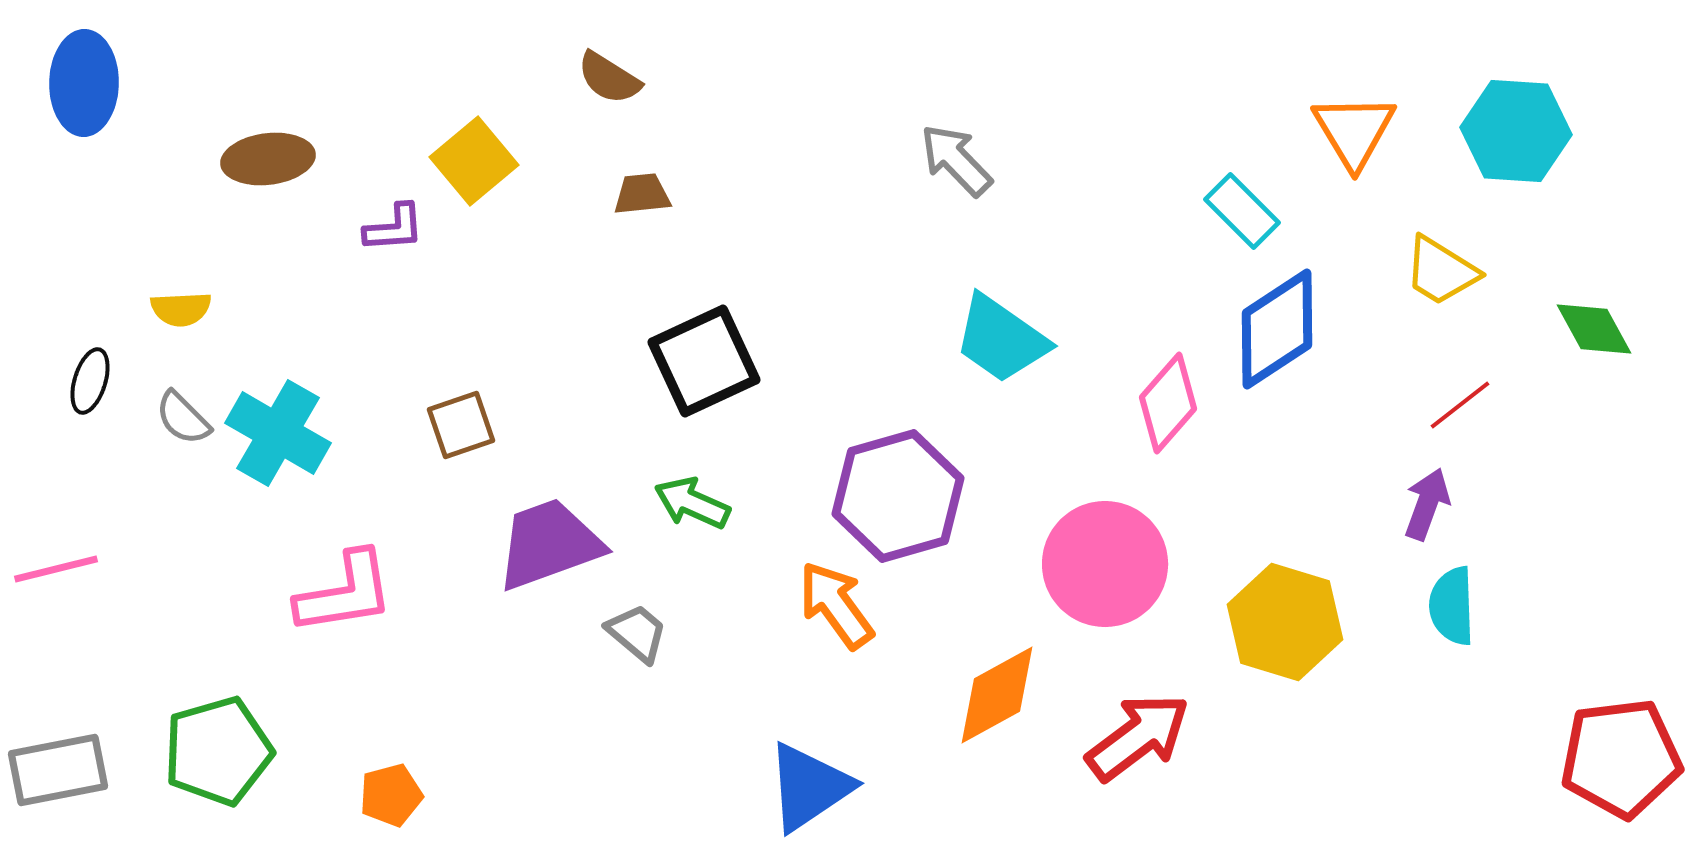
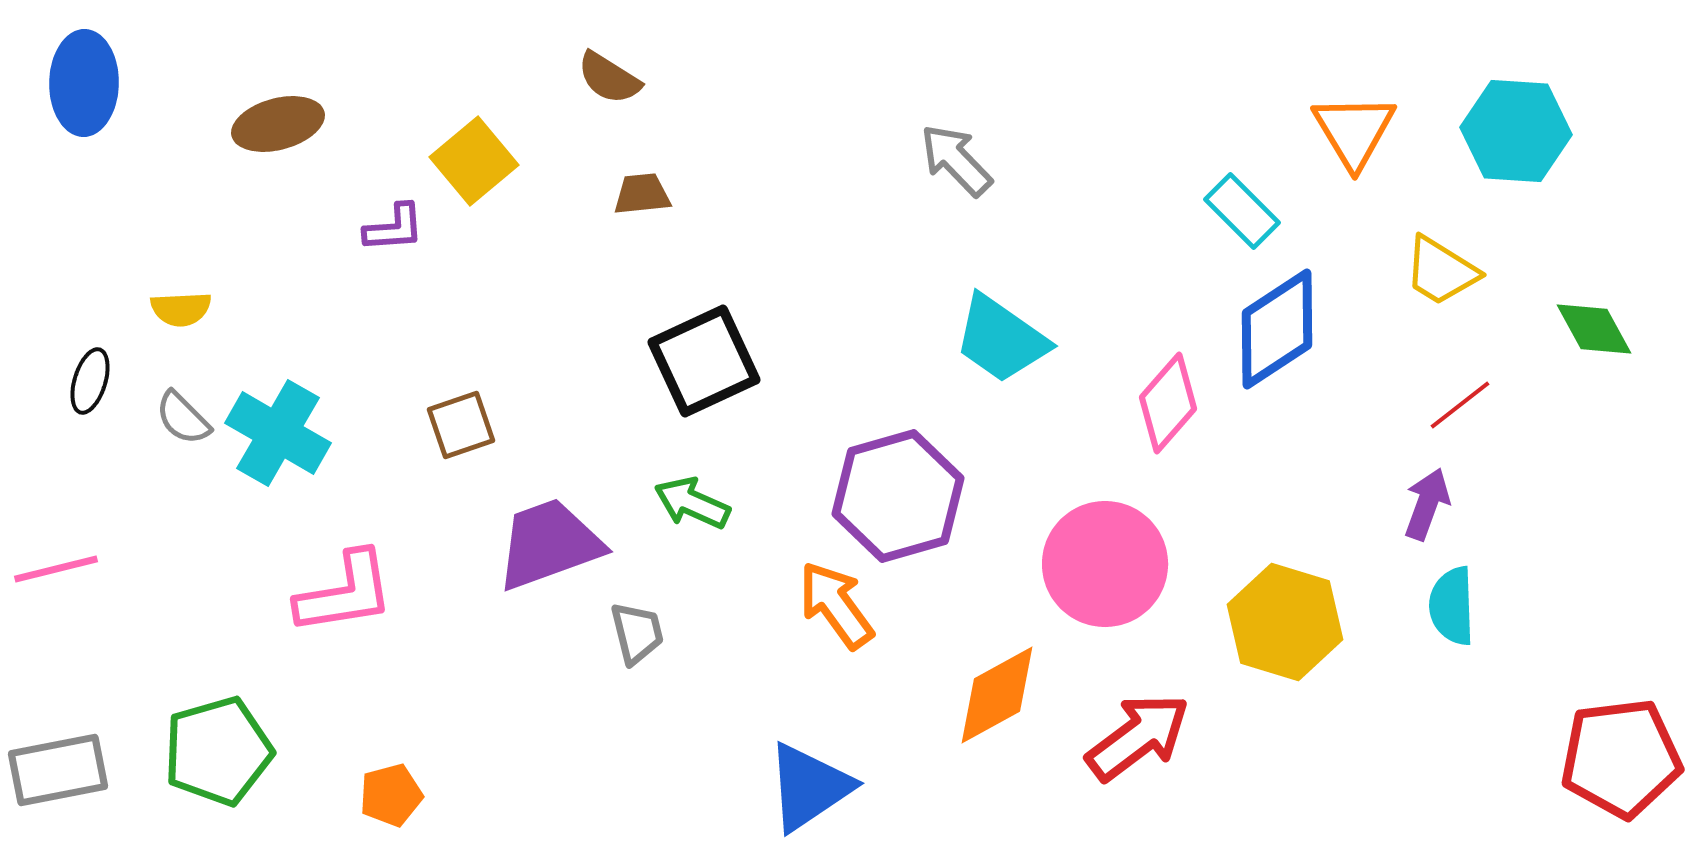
brown ellipse: moved 10 px right, 35 px up; rotated 8 degrees counterclockwise
gray trapezoid: rotated 36 degrees clockwise
